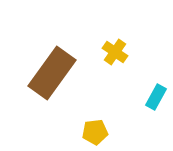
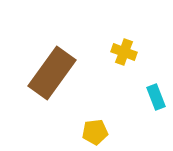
yellow cross: moved 9 px right; rotated 15 degrees counterclockwise
cyan rectangle: rotated 50 degrees counterclockwise
